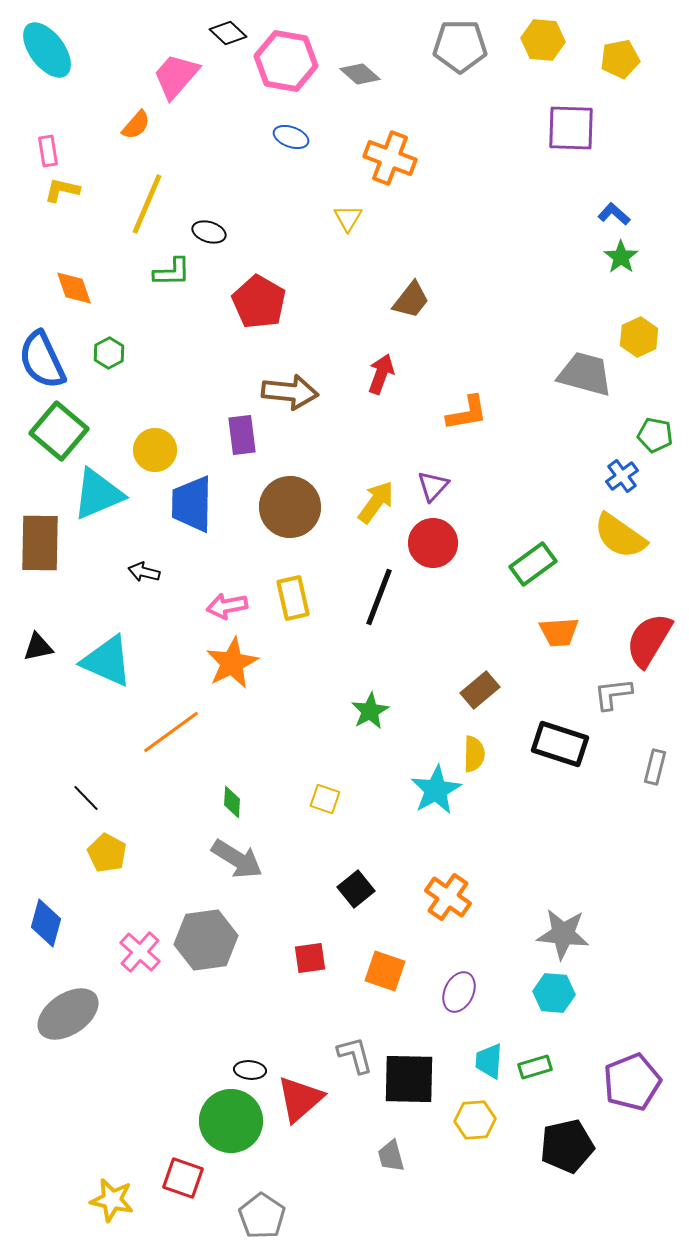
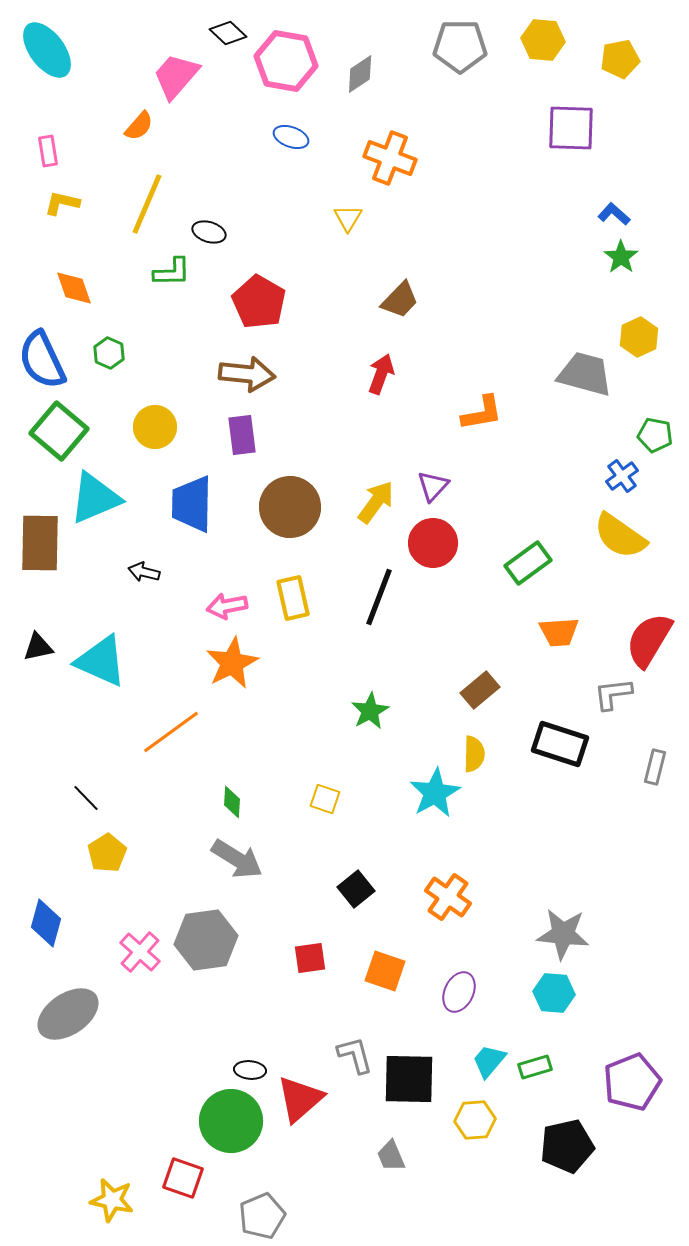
gray diamond at (360, 74): rotated 75 degrees counterclockwise
orange semicircle at (136, 125): moved 3 px right, 1 px down
yellow L-shape at (62, 190): moved 13 px down
brown trapezoid at (411, 300): moved 11 px left; rotated 6 degrees clockwise
green hexagon at (109, 353): rotated 8 degrees counterclockwise
brown arrow at (290, 392): moved 43 px left, 18 px up
orange L-shape at (467, 413): moved 15 px right
yellow circle at (155, 450): moved 23 px up
cyan triangle at (98, 494): moved 3 px left, 4 px down
green rectangle at (533, 564): moved 5 px left, 1 px up
cyan triangle at (107, 661): moved 6 px left
cyan star at (436, 790): moved 1 px left, 3 px down
yellow pentagon at (107, 853): rotated 12 degrees clockwise
cyan trapezoid at (489, 1061): rotated 36 degrees clockwise
gray trapezoid at (391, 1156): rotated 8 degrees counterclockwise
gray pentagon at (262, 1216): rotated 15 degrees clockwise
